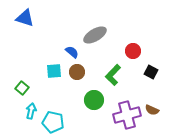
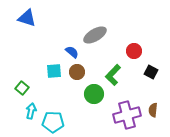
blue triangle: moved 2 px right
red circle: moved 1 px right
green circle: moved 6 px up
brown semicircle: moved 1 px right; rotated 72 degrees clockwise
cyan pentagon: rotated 10 degrees counterclockwise
